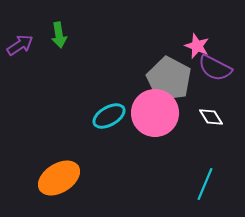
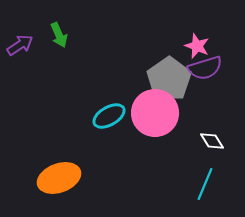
green arrow: rotated 15 degrees counterclockwise
purple semicircle: moved 10 px left; rotated 44 degrees counterclockwise
gray pentagon: rotated 9 degrees clockwise
white diamond: moved 1 px right, 24 px down
orange ellipse: rotated 12 degrees clockwise
